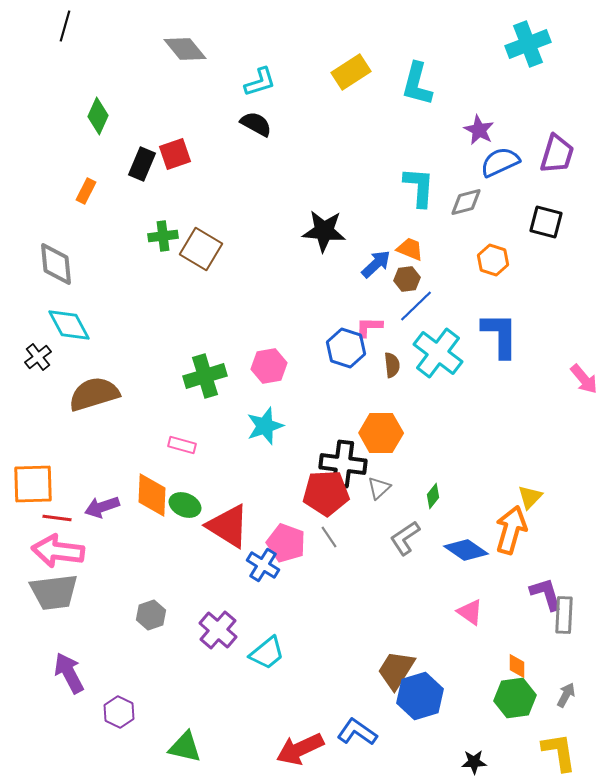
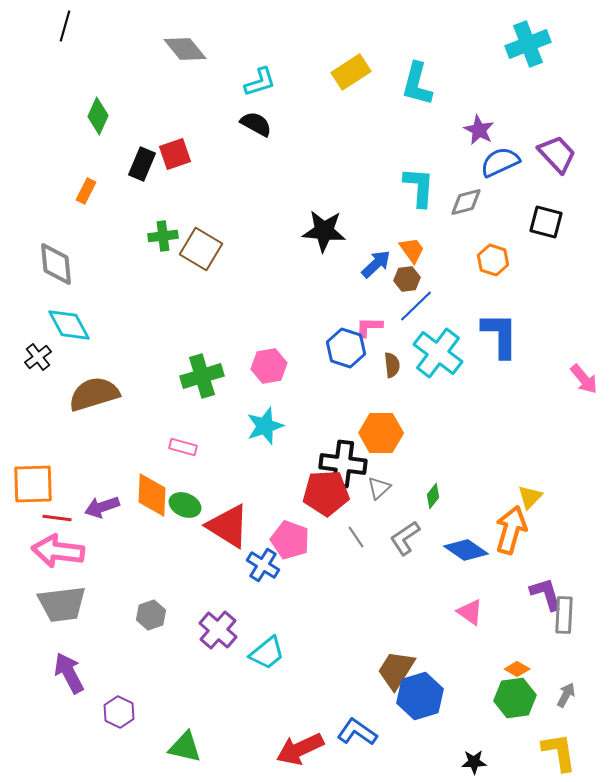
purple trapezoid at (557, 154): rotated 60 degrees counterclockwise
orange trapezoid at (410, 249): moved 2 px right, 1 px down; rotated 32 degrees clockwise
green cross at (205, 376): moved 3 px left
pink rectangle at (182, 445): moved 1 px right, 2 px down
gray line at (329, 537): moved 27 px right
pink pentagon at (286, 543): moved 4 px right, 3 px up
gray trapezoid at (54, 592): moved 8 px right, 12 px down
orange diamond at (517, 666): moved 3 px down; rotated 60 degrees counterclockwise
